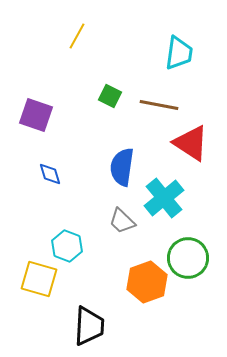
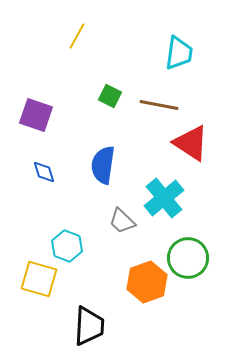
blue semicircle: moved 19 px left, 2 px up
blue diamond: moved 6 px left, 2 px up
